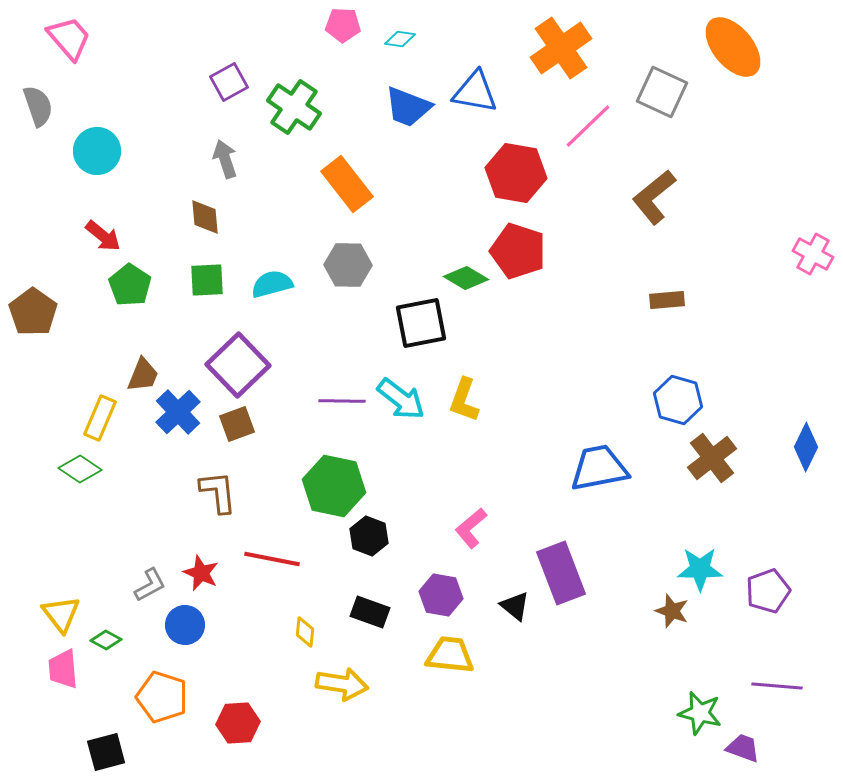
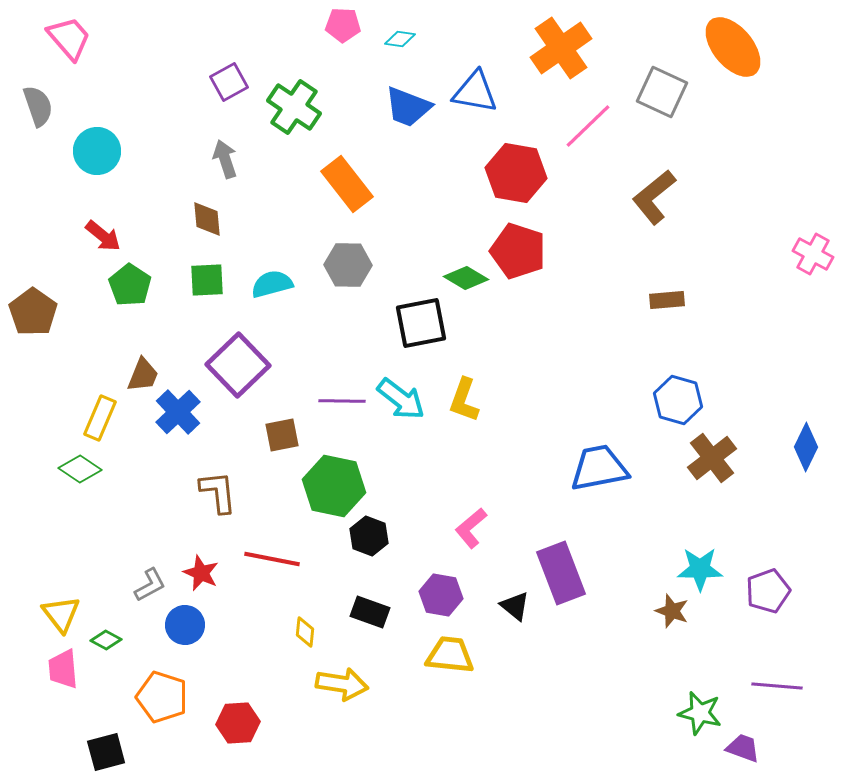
brown diamond at (205, 217): moved 2 px right, 2 px down
brown square at (237, 424): moved 45 px right, 11 px down; rotated 9 degrees clockwise
